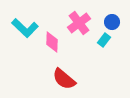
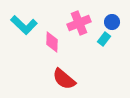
pink cross: rotated 15 degrees clockwise
cyan L-shape: moved 1 px left, 3 px up
cyan rectangle: moved 1 px up
